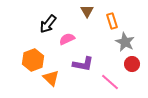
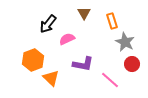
brown triangle: moved 3 px left, 2 px down
pink line: moved 2 px up
